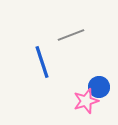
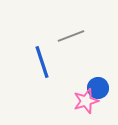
gray line: moved 1 px down
blue circle: moved 1 px left, 1 px down
